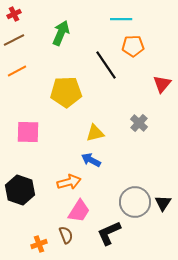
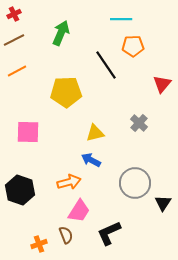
gray circle: moved 19 px up
